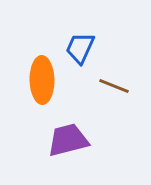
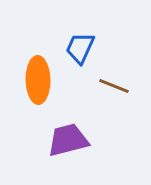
orange ellipse: moved 4 px left
